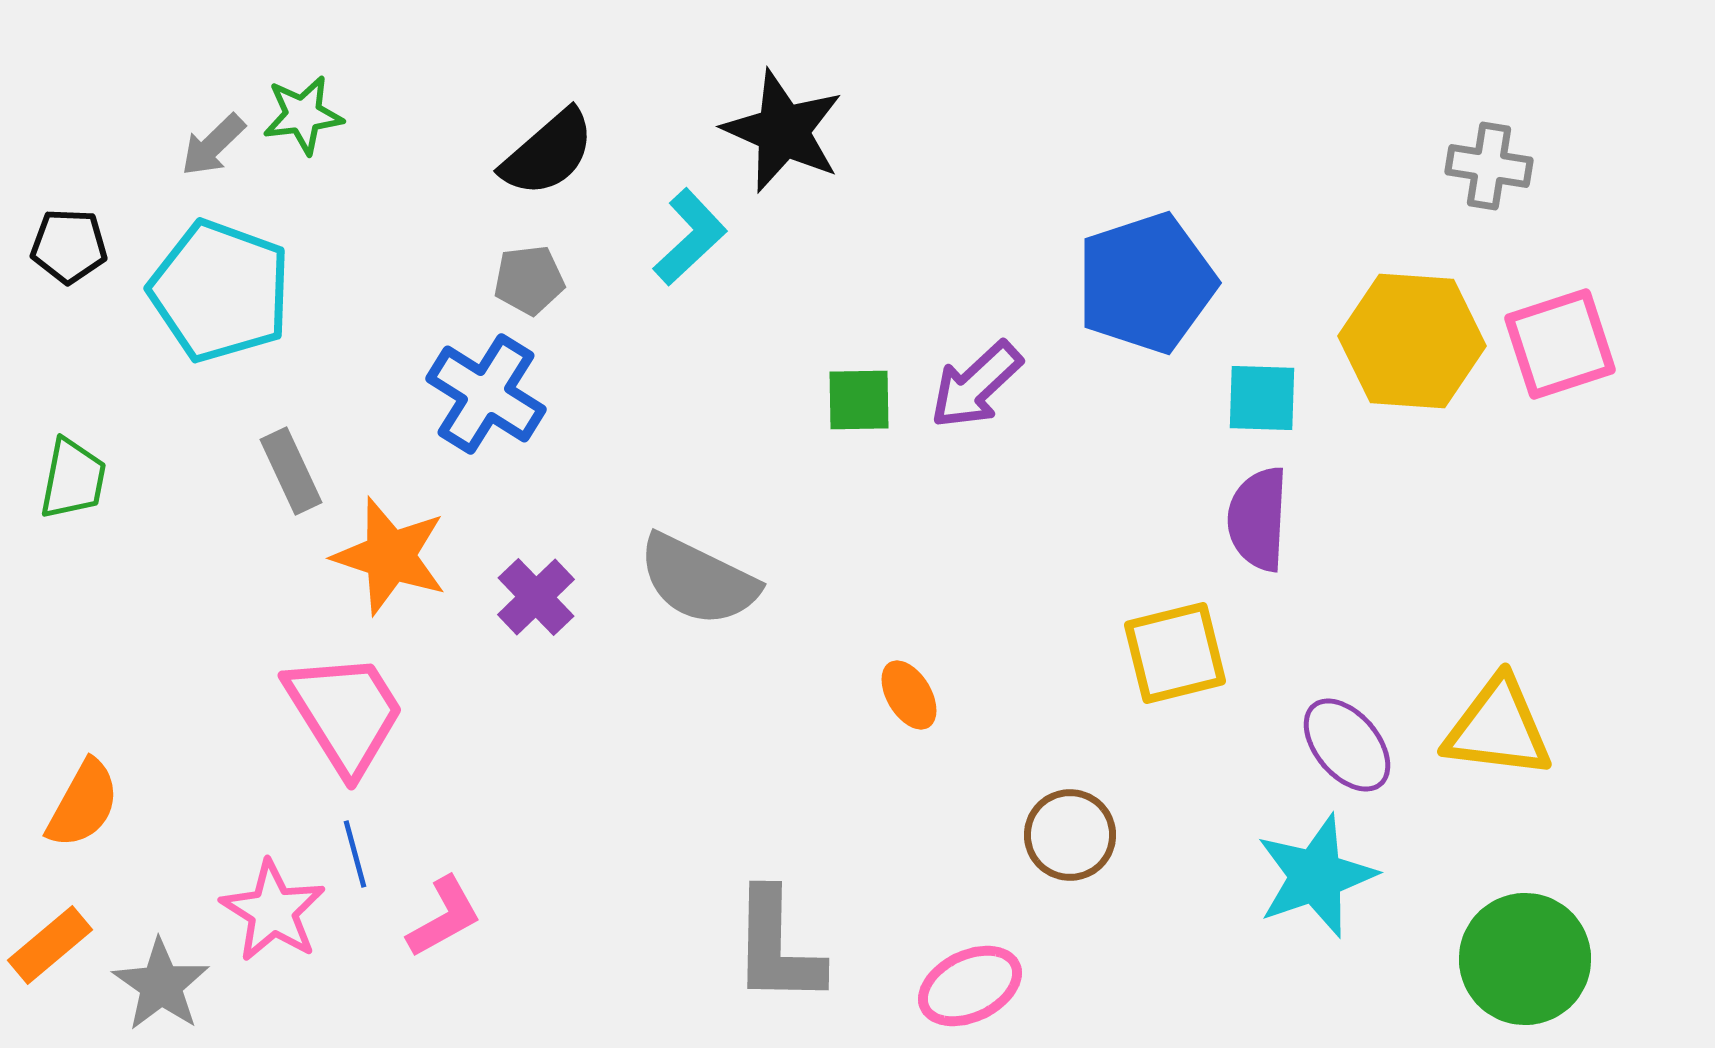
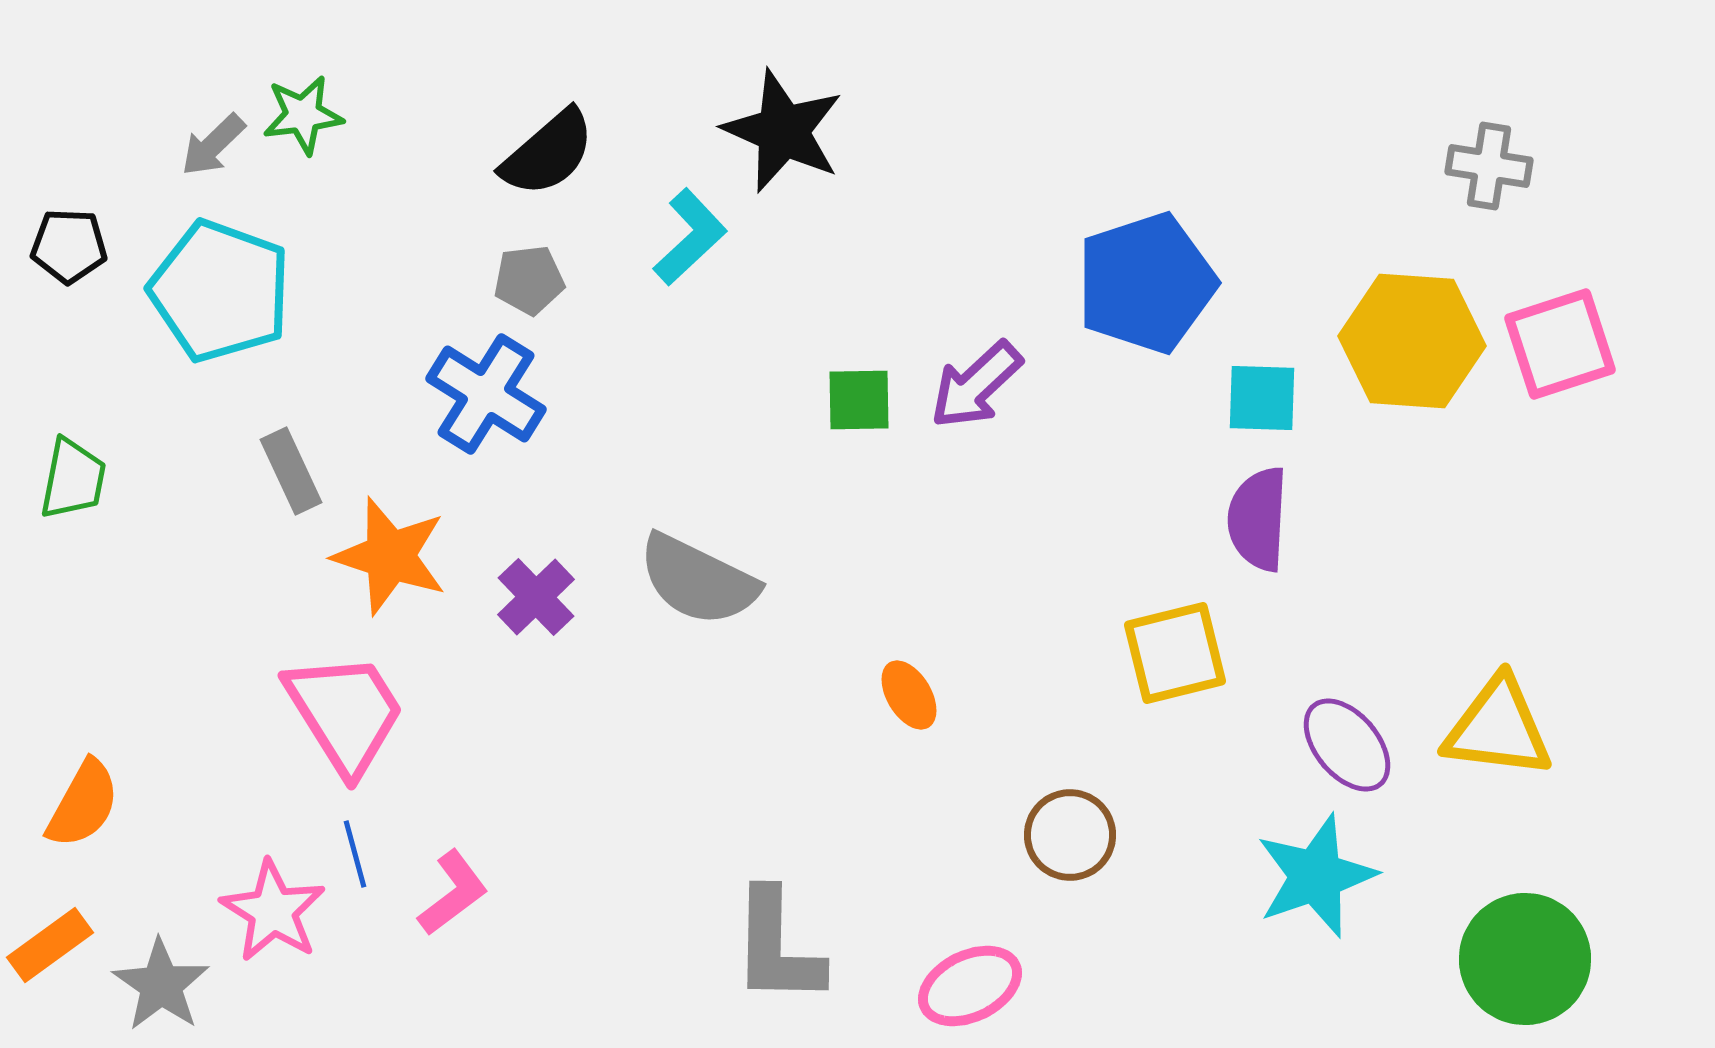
pink L-shape: moved 9 px right, 24 px up; rotated 8 degrees counterclockwise
orange rectangle: rotated 4 degrees clockwise
